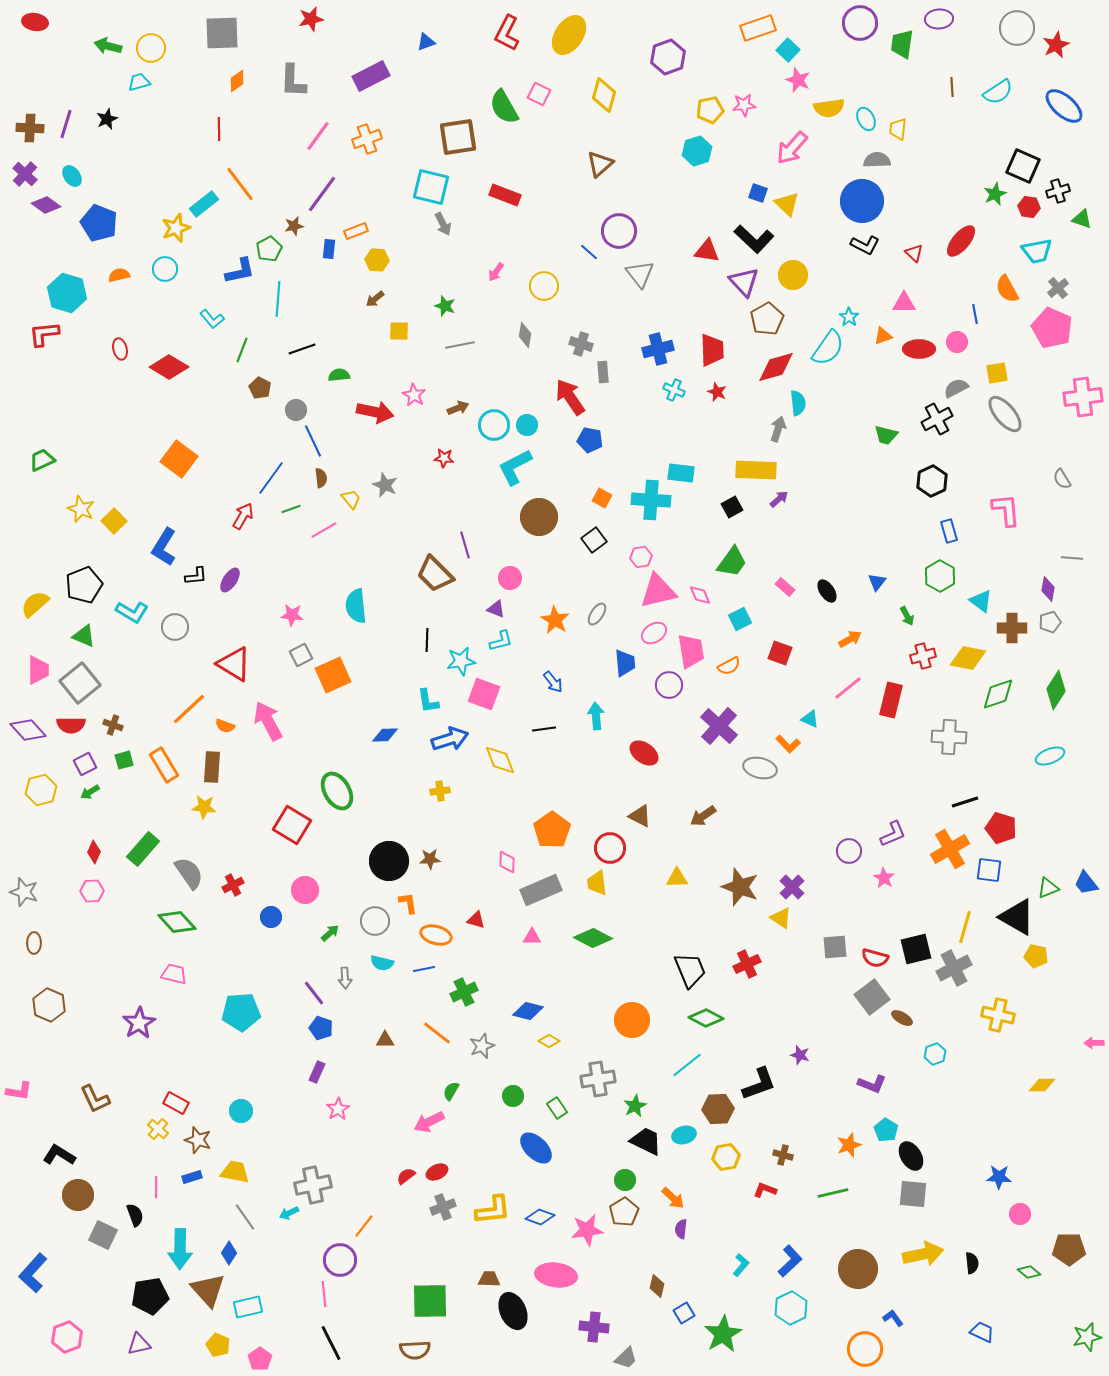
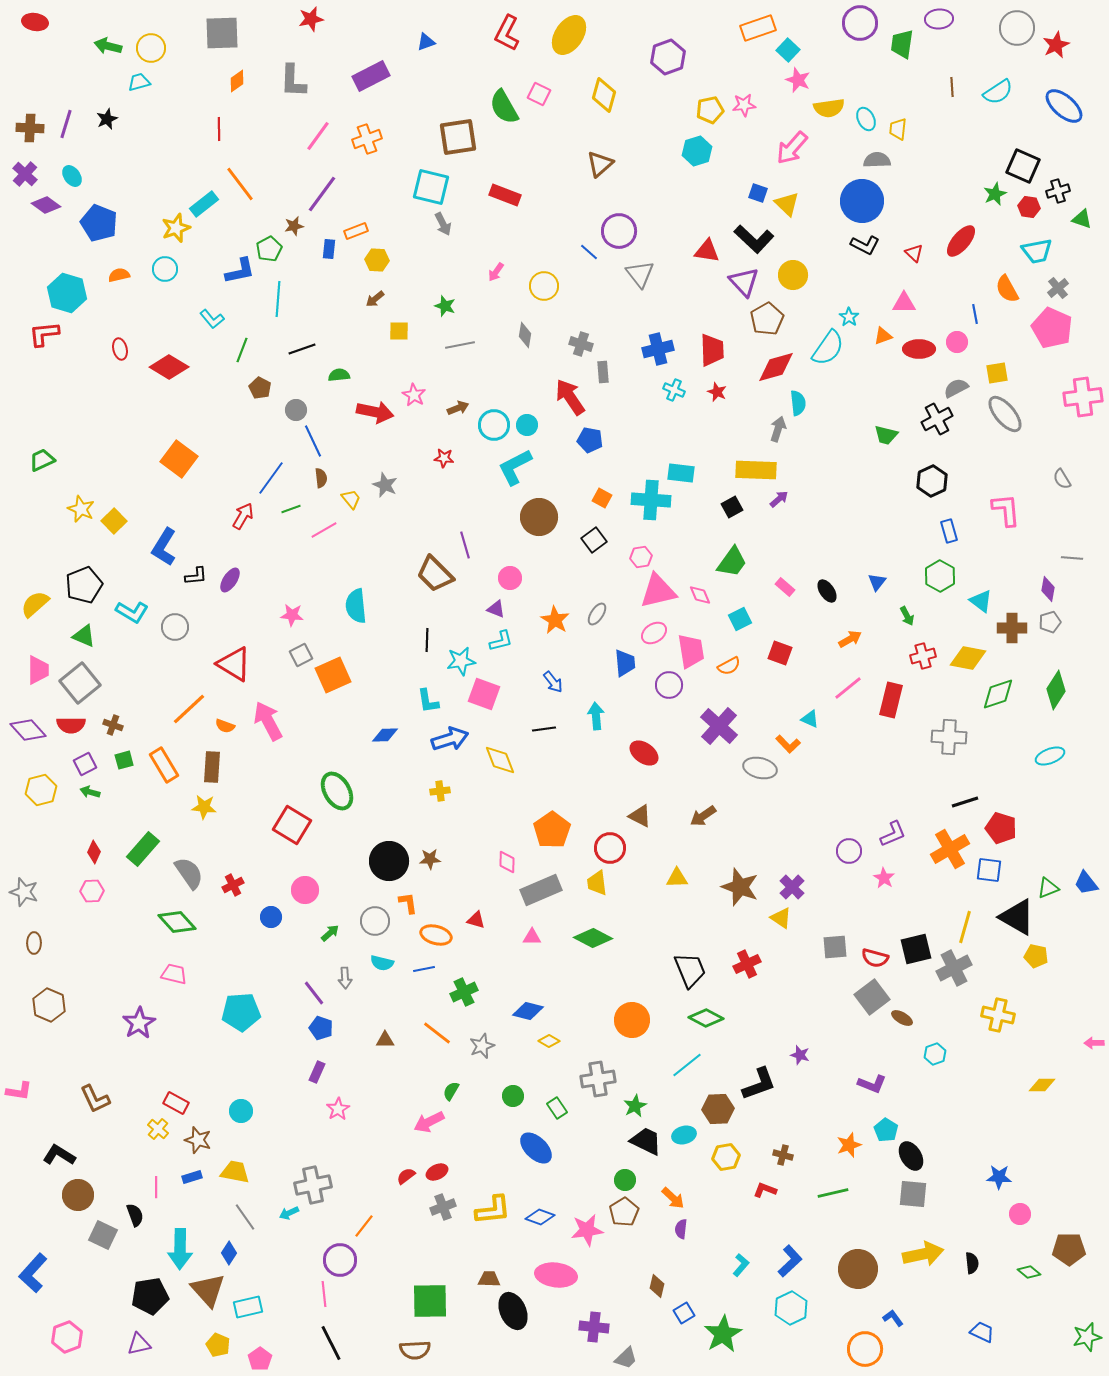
green arrow at (90, 792): rotated 48 degrees clockwise
